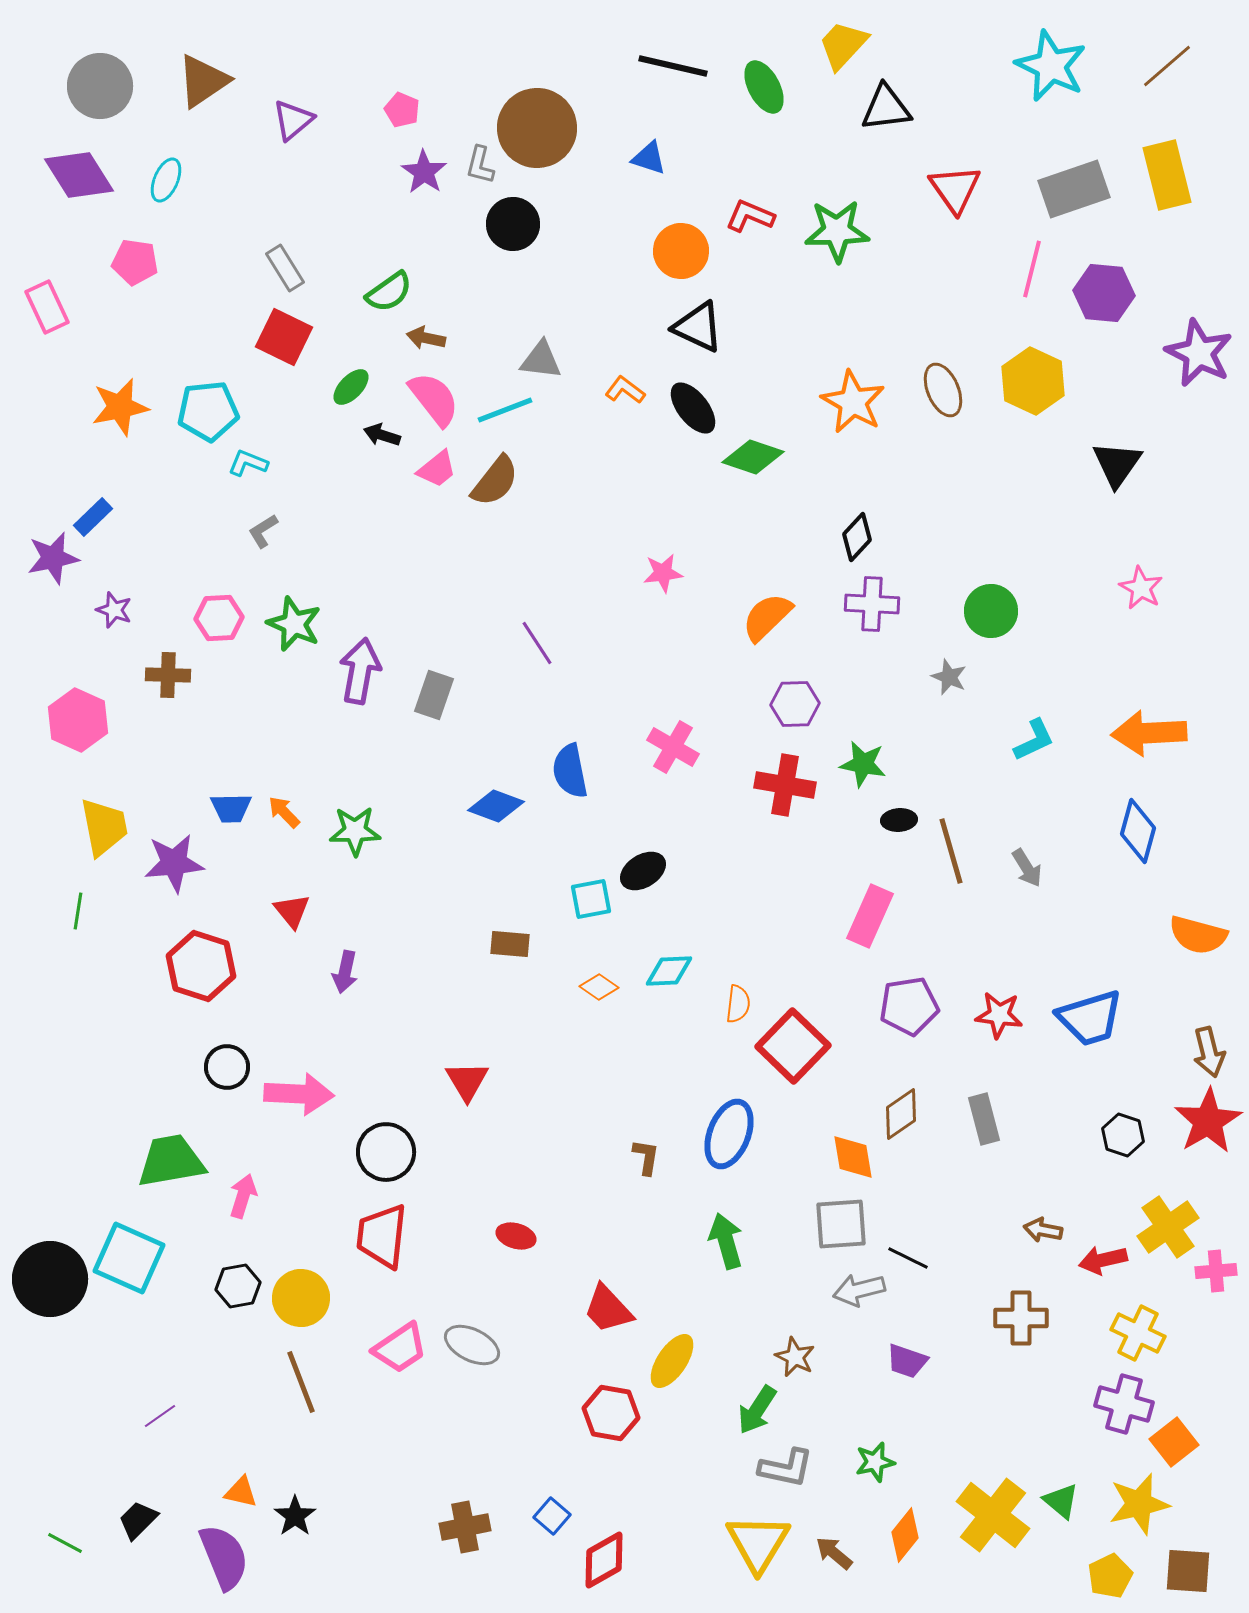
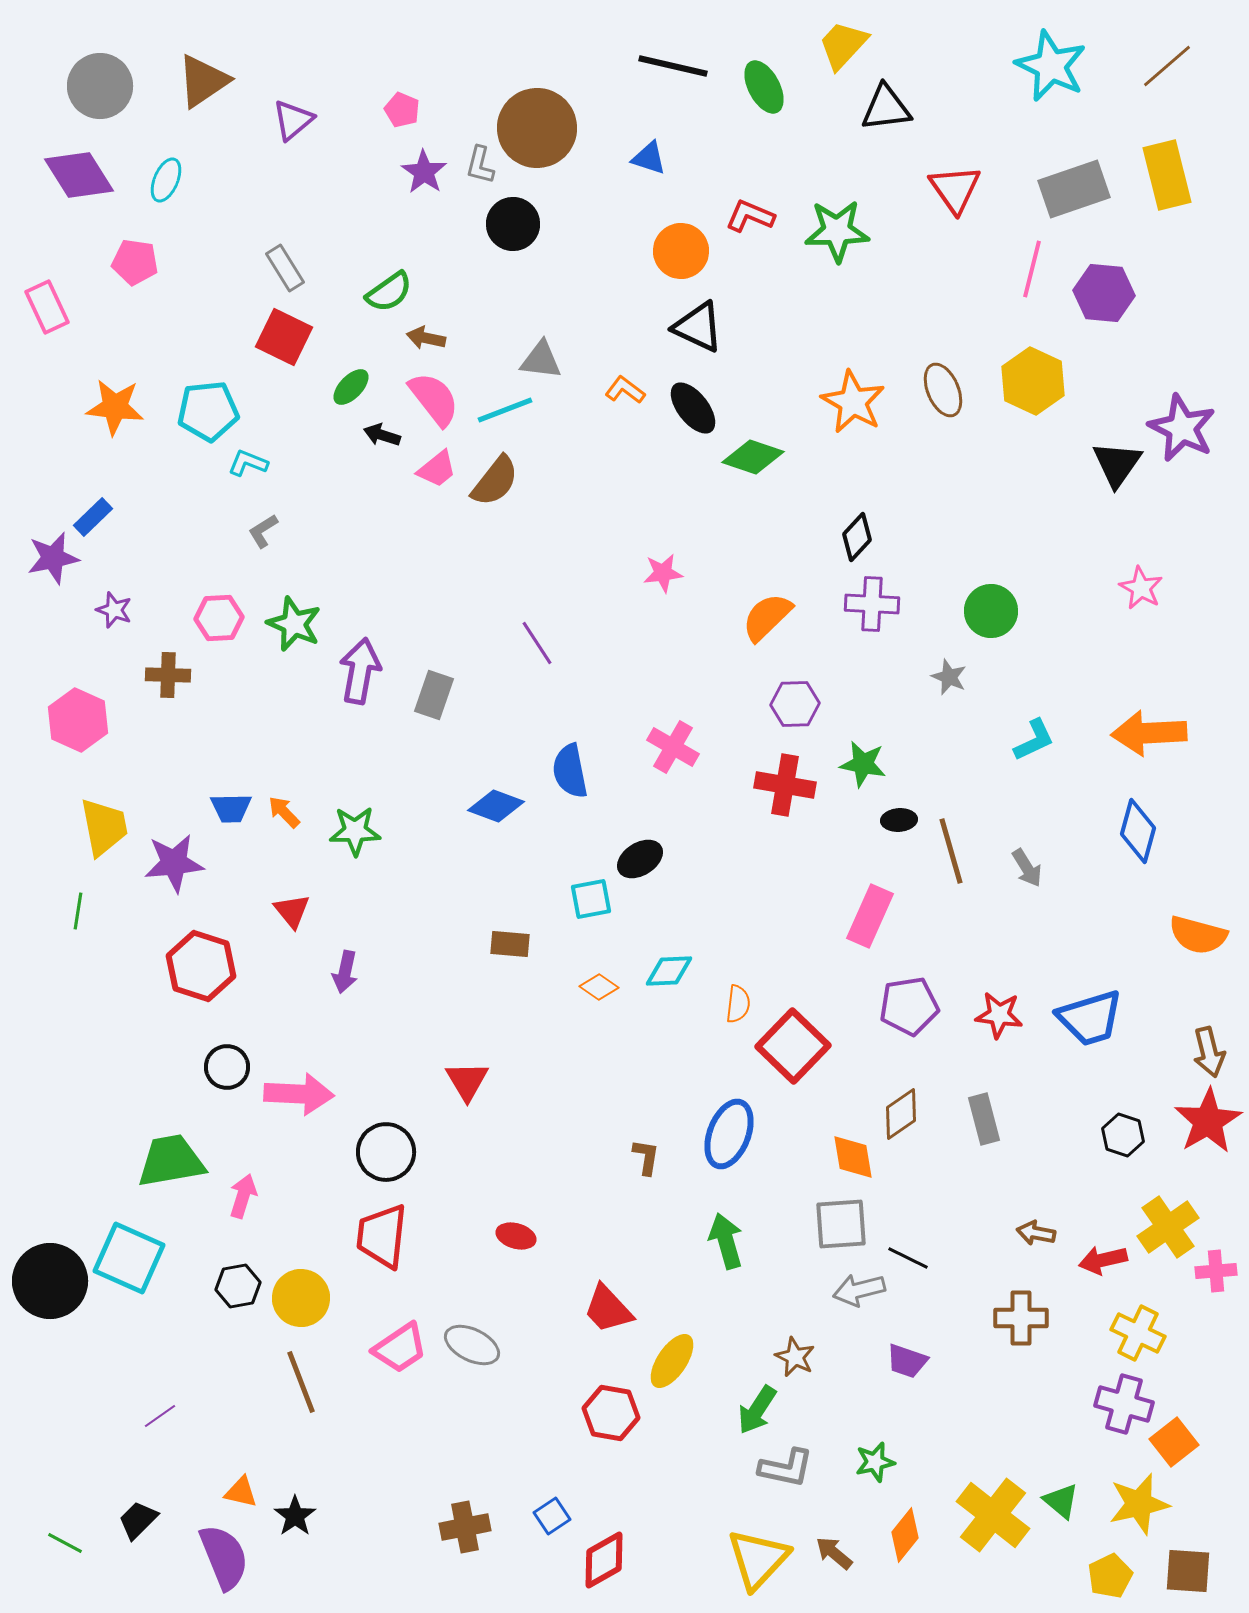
purple star at (1199, 353): moved 17 px left, 75 px down
orange star at (120, 407): moved 5 px left; rotated 18 degrees clockwise
black ellipse at (643, 871): moved 3 px left, 12 px up
brown arrow at (1043, 1230): moved 7 px left, 3 px down
black circle at (50, 1279): moved 2 px down
blue square at (552, 1516): rotated 15 degrees clockwise
yellow triangle at (758, 1543): moved 16 px down; rotated 12 degrees clockwise
